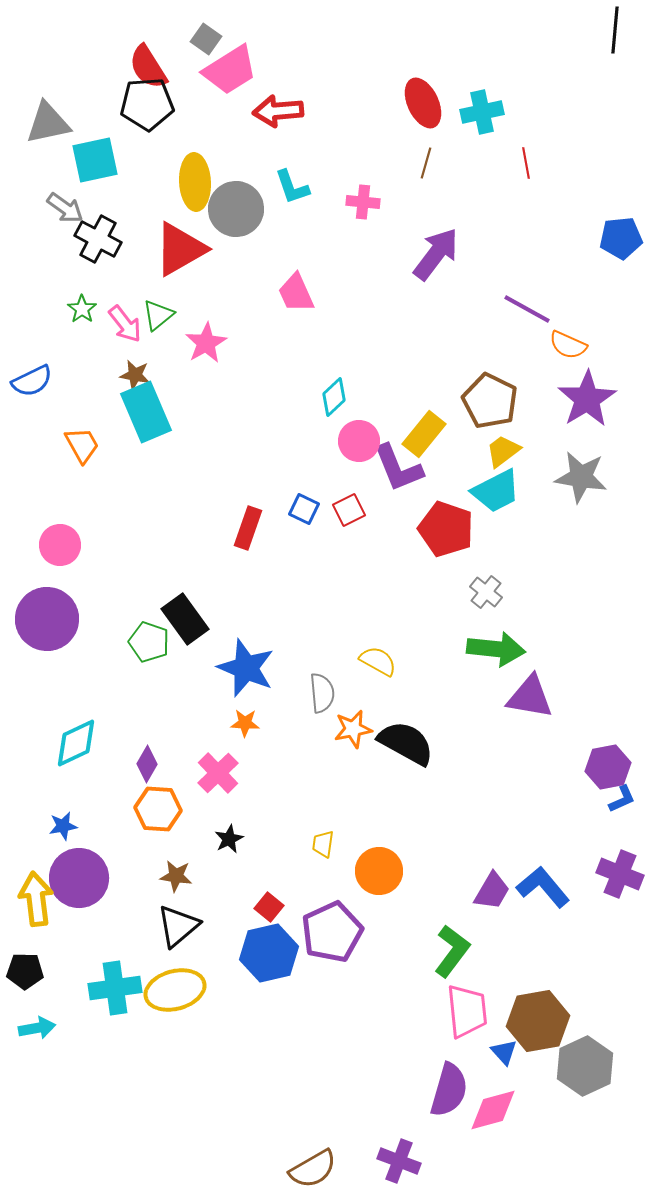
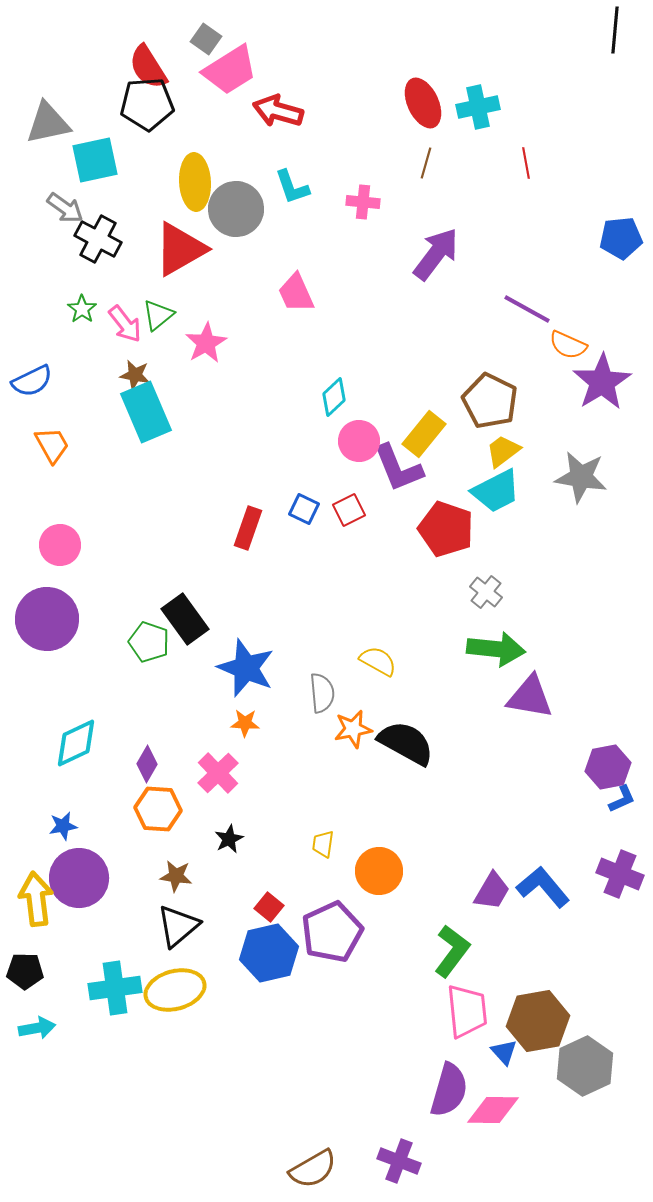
red arrow at (278, 111): rotated 21 degrees clockwise
cyan cross at (482, 112): moved 4 px left, 5 px up
purple star at (587, 399): moved 15 px right, 17 px up
orange trapezoid at (82, 445): moved 30 px left
pink diamond at (493, 1110): rotated 16 degrees clockwise
